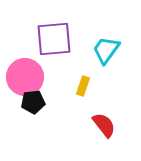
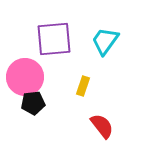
cyan trapezoid: moved 1 px left, 9 px up
black pentagon: moved 1 px down
red semicircle: moved 2 px left, 1 px down
